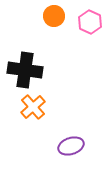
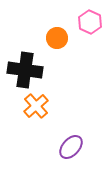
orange circle: moved 3 px right, 22 px down
orange cross: moved 3 px right, 1 px up
purple ellipse: moved 1 px down; rotated 30 degrees counterclockwise
